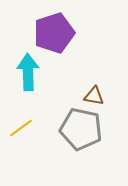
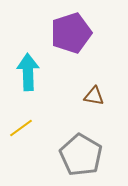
purple pentagon: moved 17 px right
gray pentagon: moved 26 px down; rotated 18 degrees clockwise
